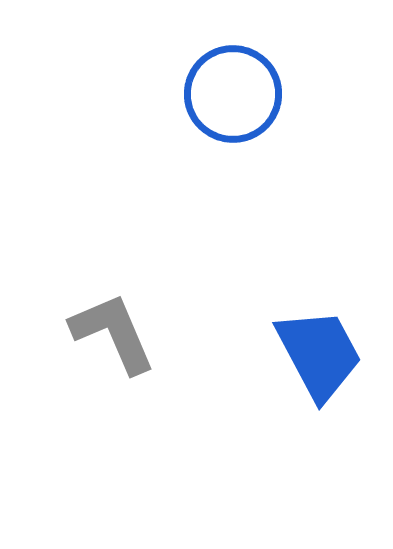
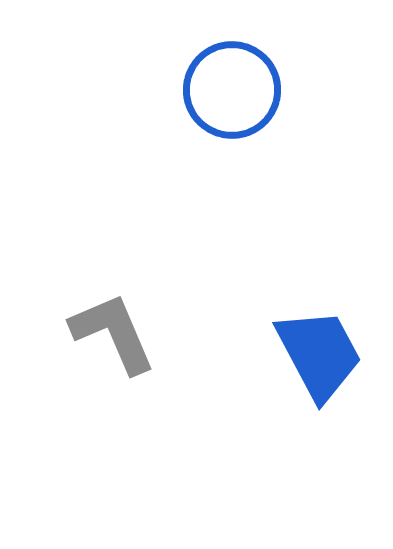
blue circle: moved 1 px left, 4 px up
